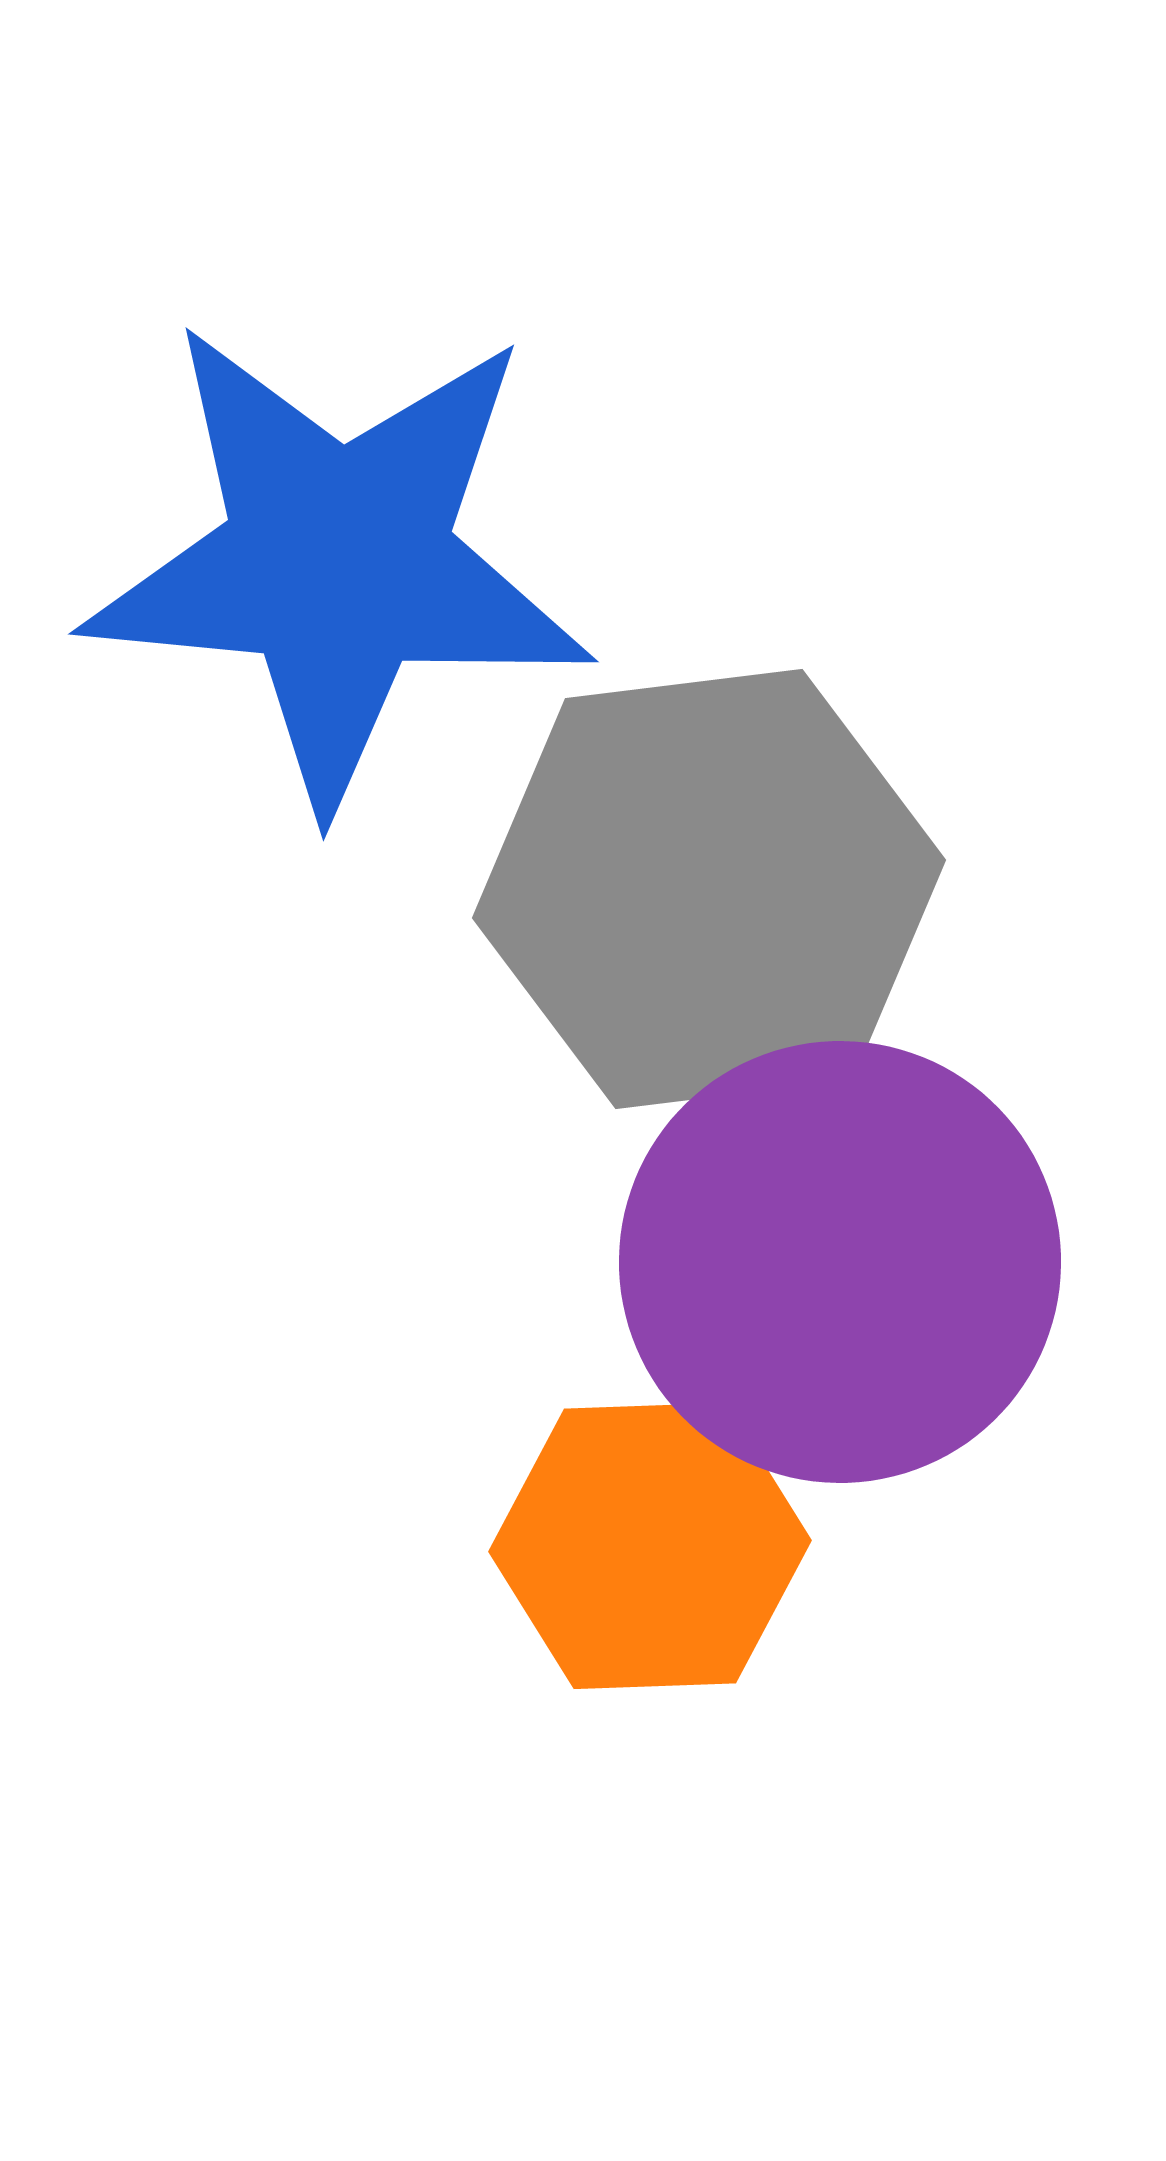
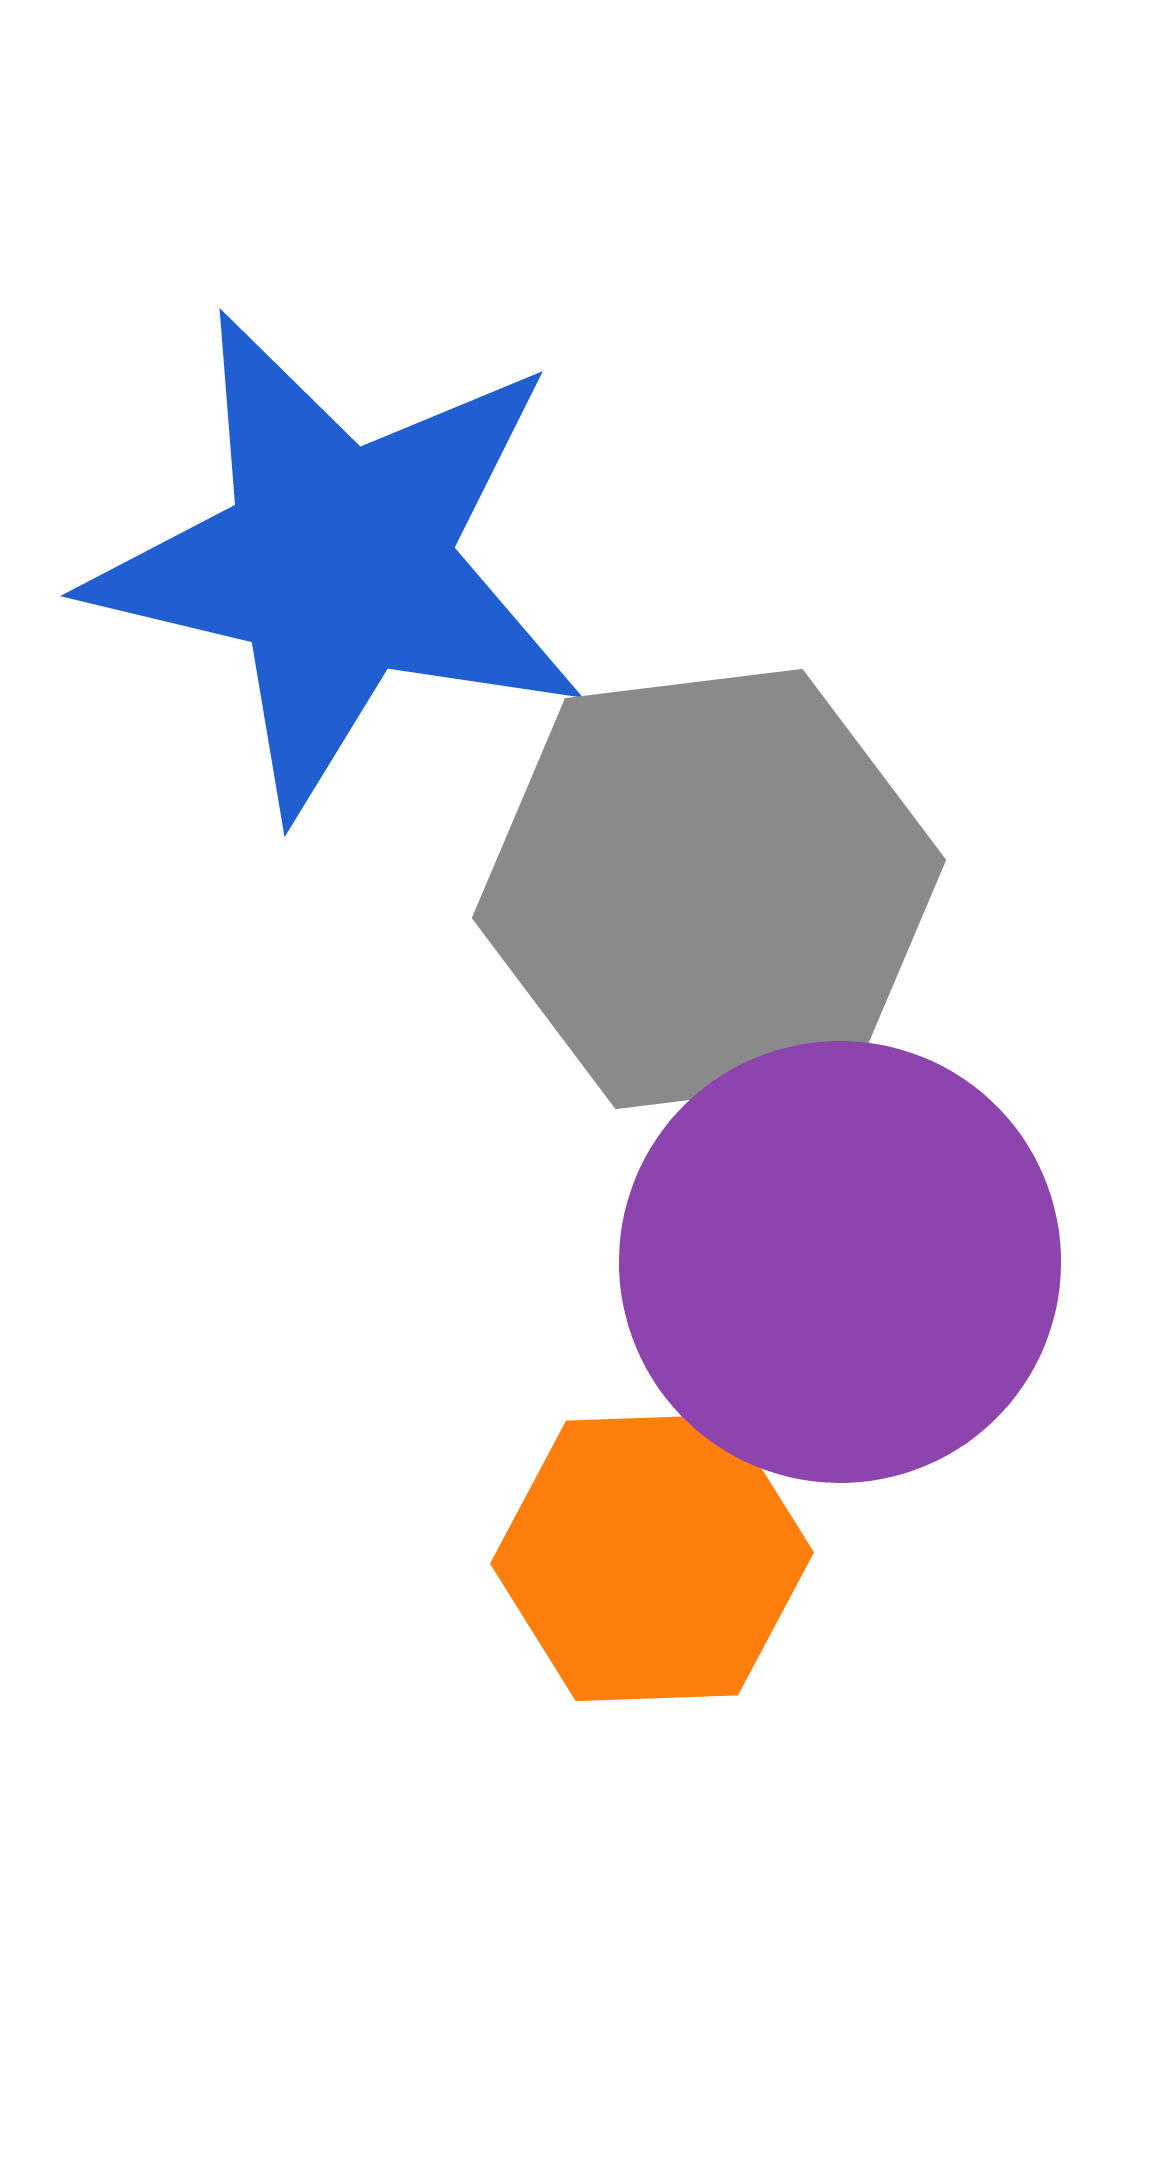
blue star: rotated 8 degrees clockwise
orange hexagon: moved 2 px right, 12 px down
